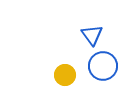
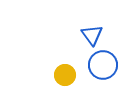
blue circle: moved 1 px up
